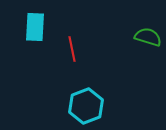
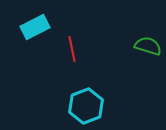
cyan rectangle: rotated 60 degrees clockwise
green semicircle: moved 9 px down
